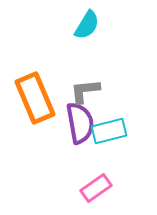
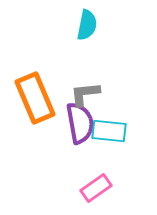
cyan semicircle: rotated 20 degrees counterclockwise
gray L-shape: moved 3 px down
cyan rectangle: rotated 20 degrees clockwise
